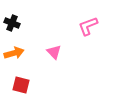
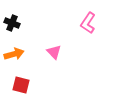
pink L-shape: moved 3 px up; rotated 35 degrees counterclockwise
orange arrow: moved 1 px down
